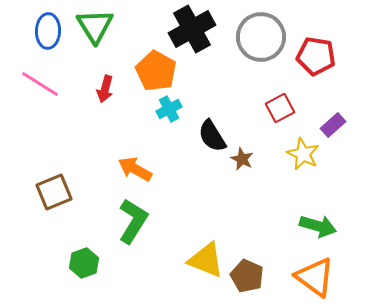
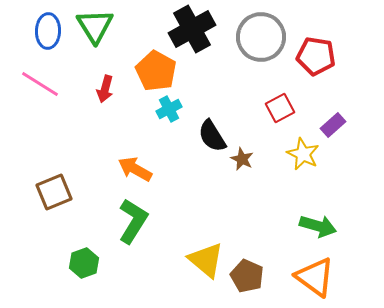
yellow triangle: rotated 18 degrees clockwise
